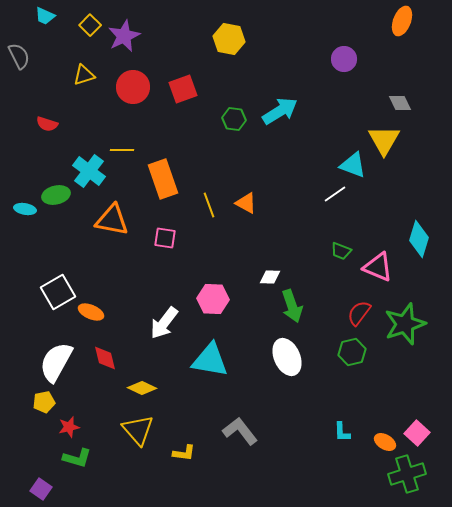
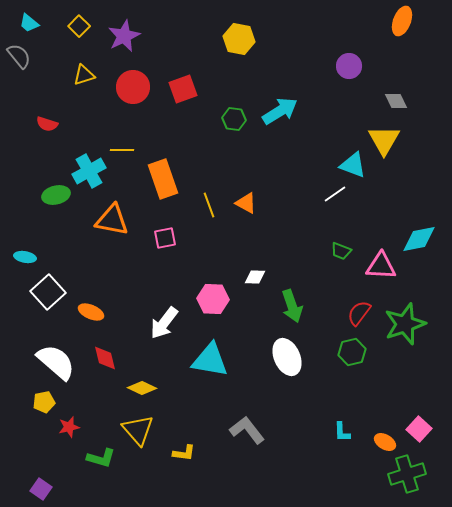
cyan trapezoid at (45, 16): moved 16 px left, 7 px down; rotated 15 degrees clockwise
yellow square at (90, 25): moved 11 px left, 1 px down
yellow hexagon at (229, 39): moved 10 px right
gray semicircle at (19, 56): rotated 12 degrees counterclockwise
purple circle at (344, 59): moved 5 px right, 7 px down
gray diamond at (400, 103): moved 4 px left, 2 px up
cyan cross at (89, 171): rotated 24 degrees clockwise
cyan ellipse at (25, 209): moved 48 px down
pink square at (165, 238): rotated 20 degrees counterclockwise
cyan diamond at (419, 239): rotated 63 degrees clockwise
pink triangle at (378, 267): moved 3 px right, 1 px up; rotated 20 degrees counterclockwise
white diamond at (270, 277): moved 15 px left
white square at (58, 292): moved 10 px left; rotated 12 degrees counterclockwise
white semicircle at (56, 362): rotated 102 degrees clockwise
gray L-shape at (240, 431): moved 7 px right, 1 px up
pink square at (417, 433): moved 2 px right, 4 px up
green L-shape at (77, 458): moved 24 px right
